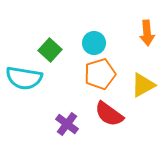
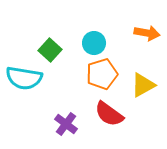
orange arrow: rotated 75 degrees counterclockwise
orange pentagon: moved 2 px right
purple cross: moved 1 px left
